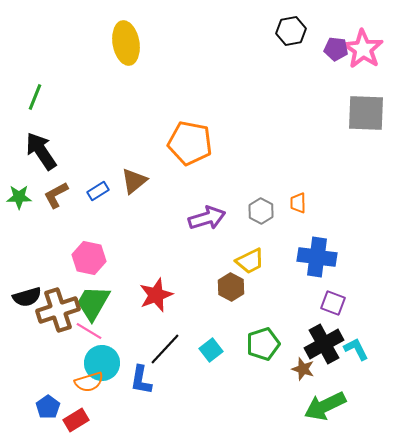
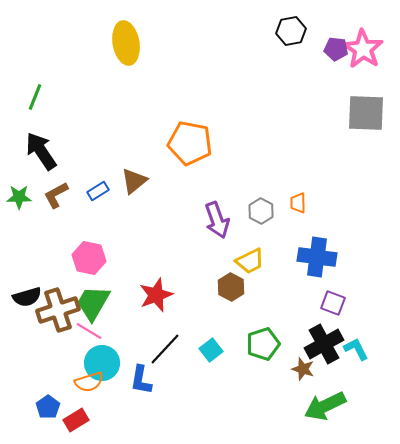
purple arrow: moved 10 px right, 2 px down; rotated 87 degrees clockwise
